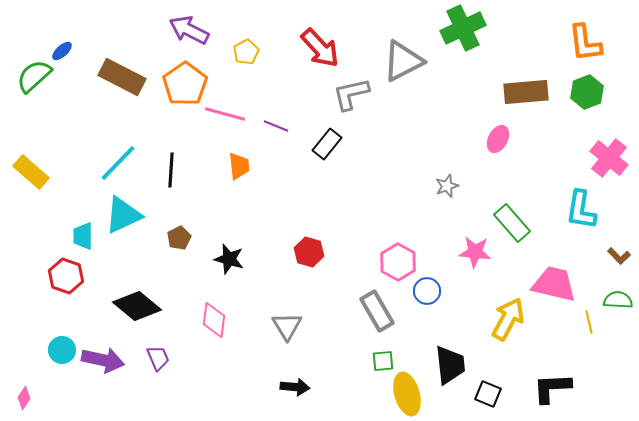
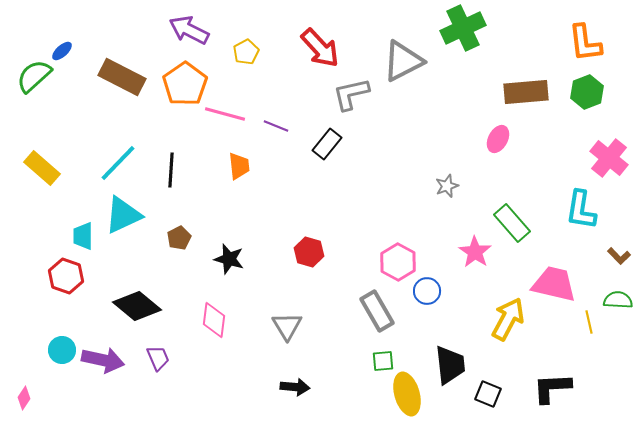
yellow rectangle at (31, 172): moved 11 px right, 4 px up
pink star at (475, 252): rotated 28 degrees clockwise
